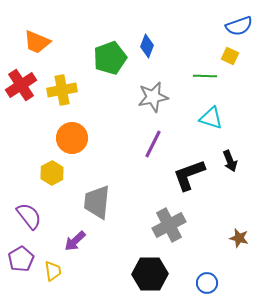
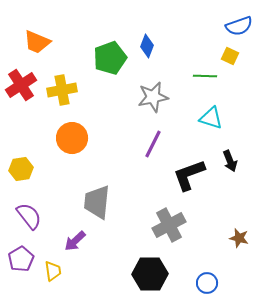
yellow hexagon: moved 31 px left, 4 px up; rotated 20 degrees clockwise
